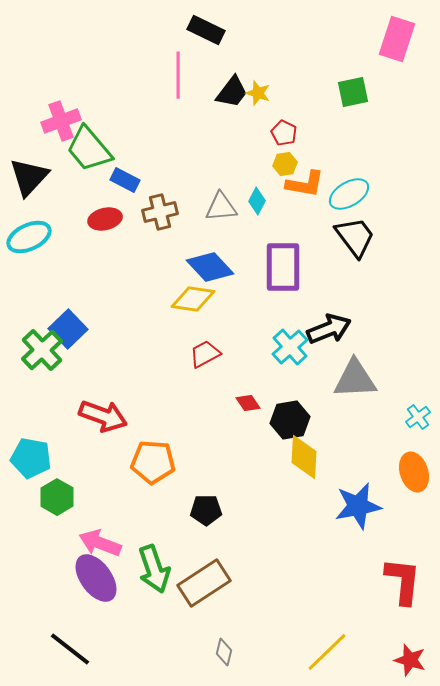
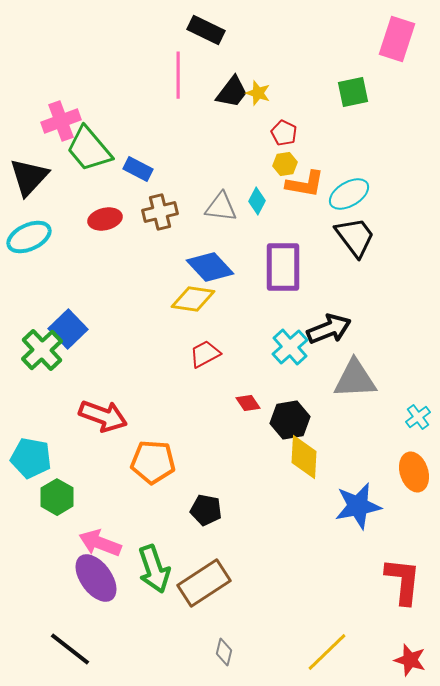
blue rectangle at (125, 180): moved 13 px right, 11 px up
gray triangle at (221, 207): rotated 12 degrees clockwise
black pentagon at (206, 510): rotated 12 degrees clockwise
